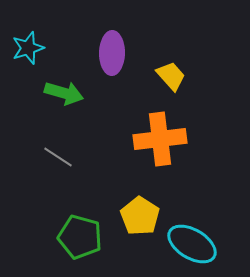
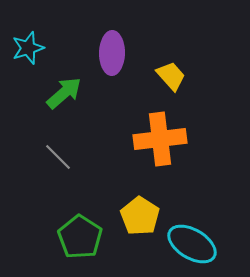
green arrow: rotated 57 degrees counterclockwise
gray line: rotated 12 degrees clockwise
green pentagon: rotated 18 degrees clockwise
